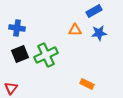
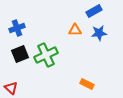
blue cross: rotated 28 degrees counterclockwise
red triangle: rotated 24 degrees counterclockwise
